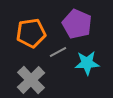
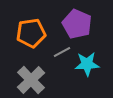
gray line: moved 4 px right
cyan star: moved 1 px down
